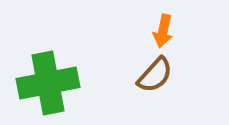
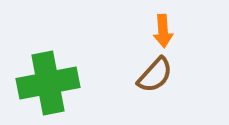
orange arrow: rotated 16 degrees counterclockwise
